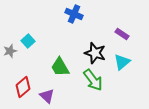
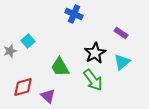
purple rectangle: moved 1 px left, 1 px up
black star: rotated 25 degrees clockwise
red diamond: rotated 25 degrees clockwise
purple triangle: moved 1 px right
